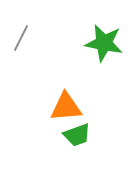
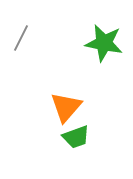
orange triangle: rotated 44 degrees counterclockwise
green trapezoid: moved 1 px left, 2 px down
